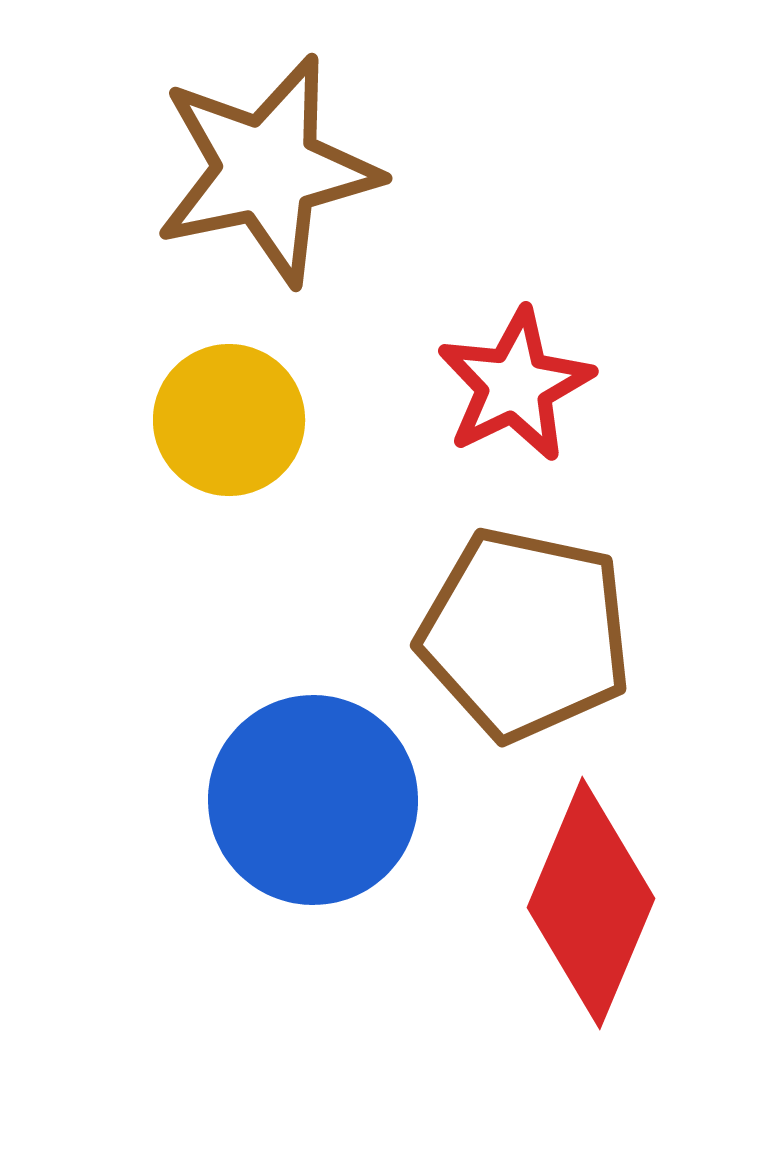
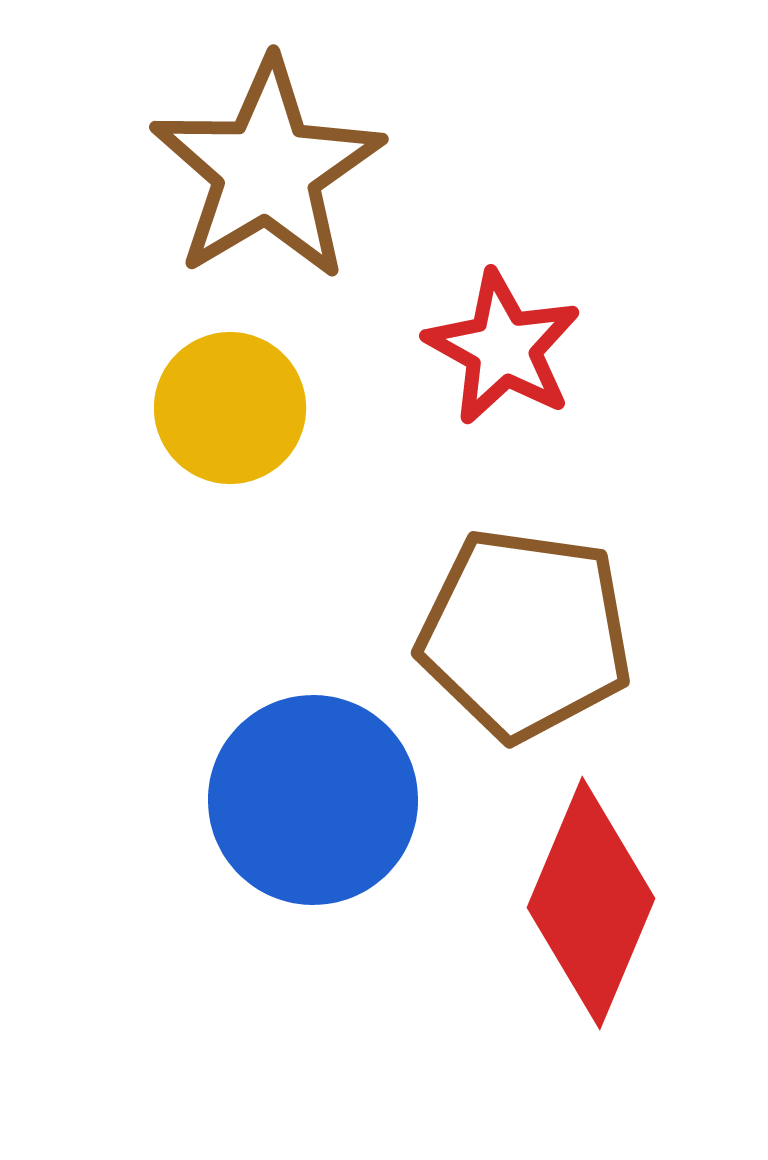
brown star: rotated 19 degrees counterclockwise
red star: moved 12 px left, 37 px up; rotated 17 degrees counterclockwise
yellow circle: moved 1 px right, 12 px up
brown pentagon: rotated 4 degrees counterclockwise
